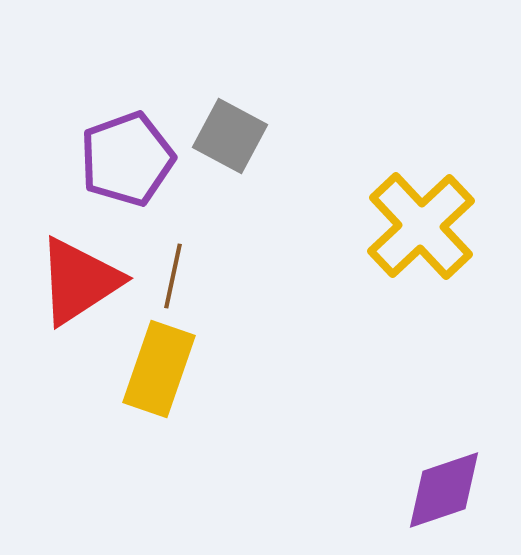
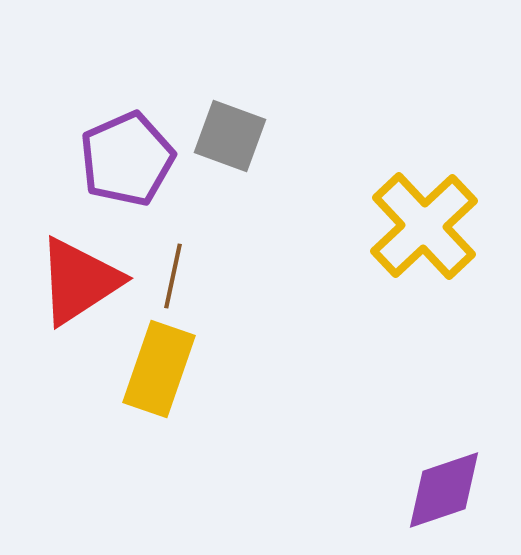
gray square: rotated 8 degrees counterclockwise
purple pentagon: rotated 4 degrees counterclockwise
yellow cross: moved 3 px right
